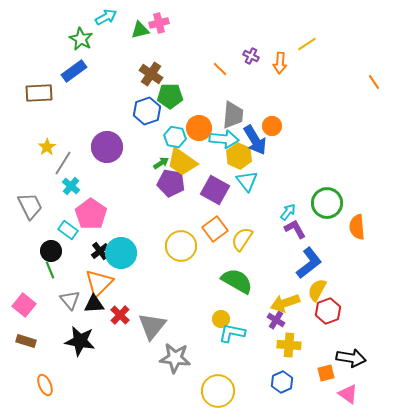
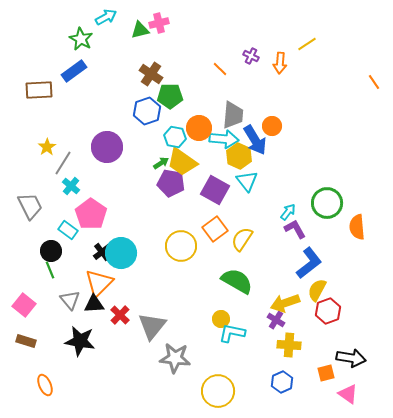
brown rectangle at (39, 93): moved 3 px up
black cross at (100, 251): moved 2 px right, 1 px down
